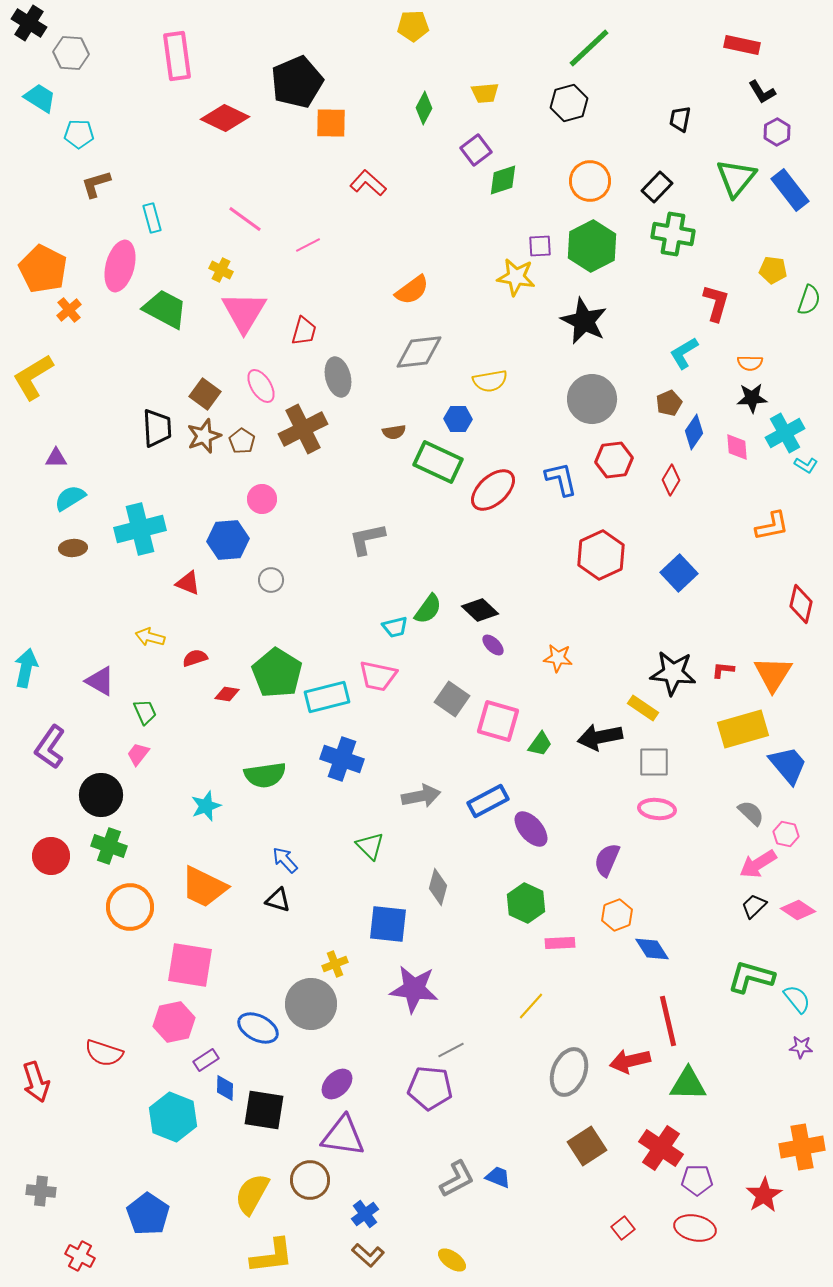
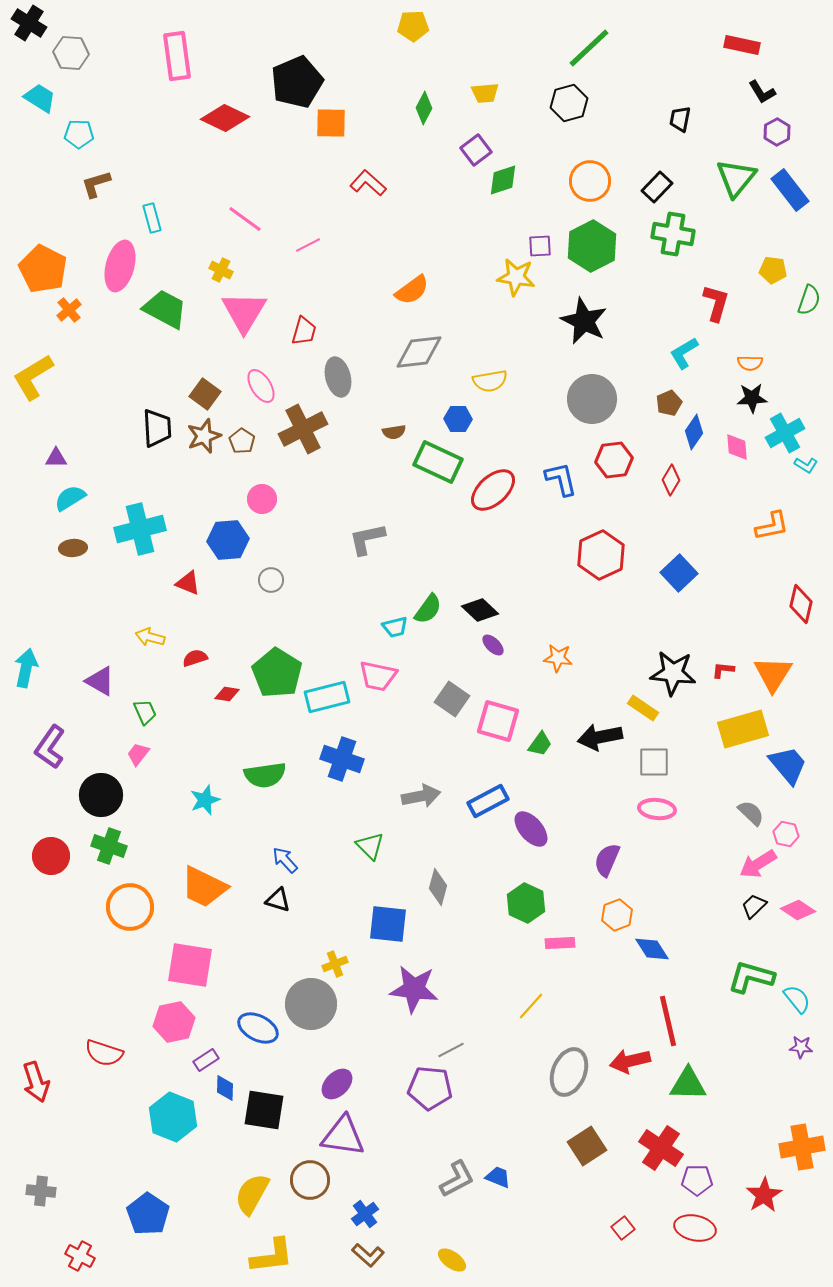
cyan star at (206, 806): moved 1 px left, 6 px up
